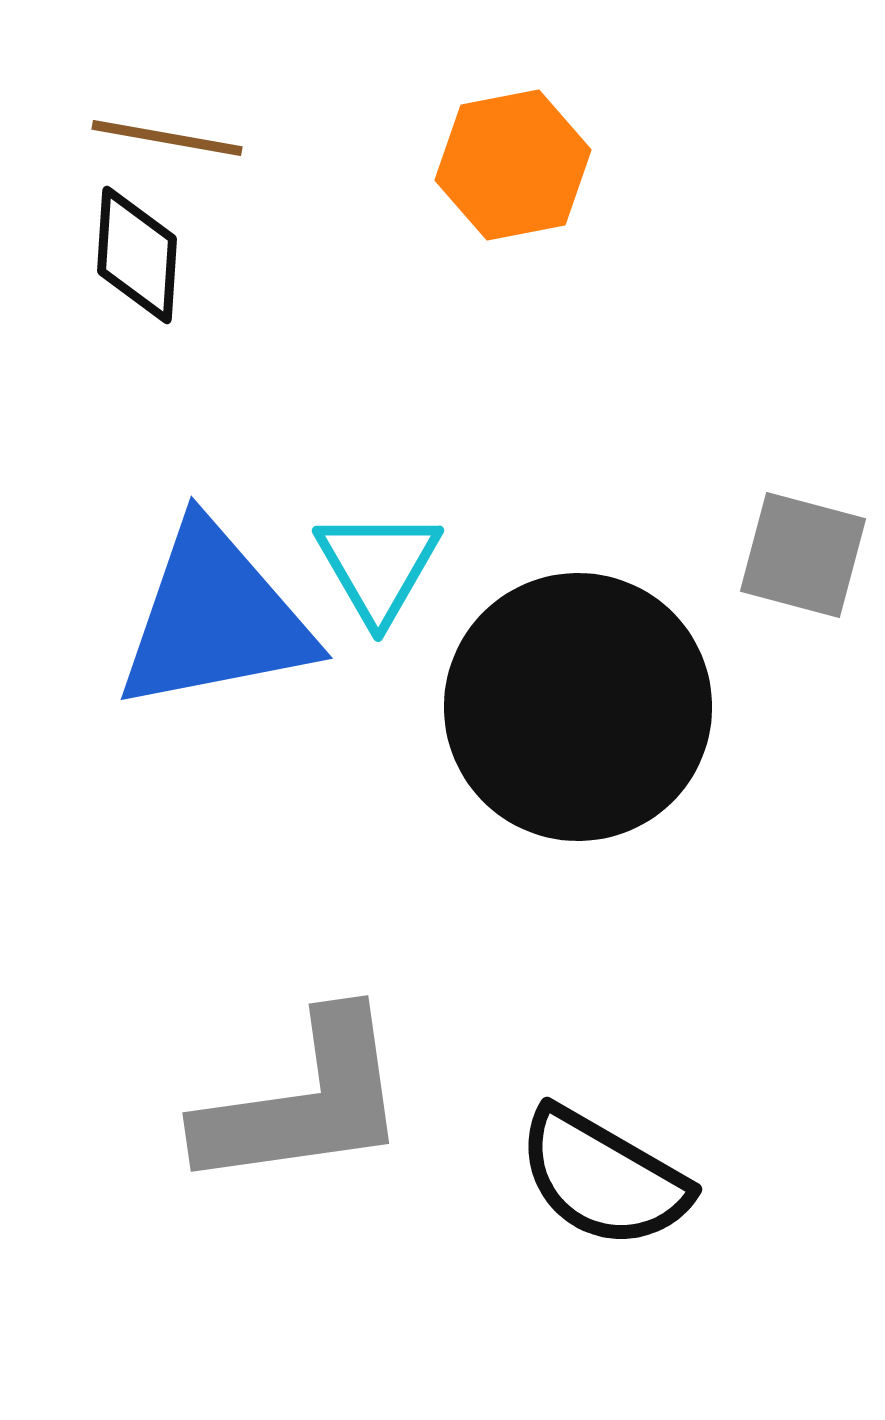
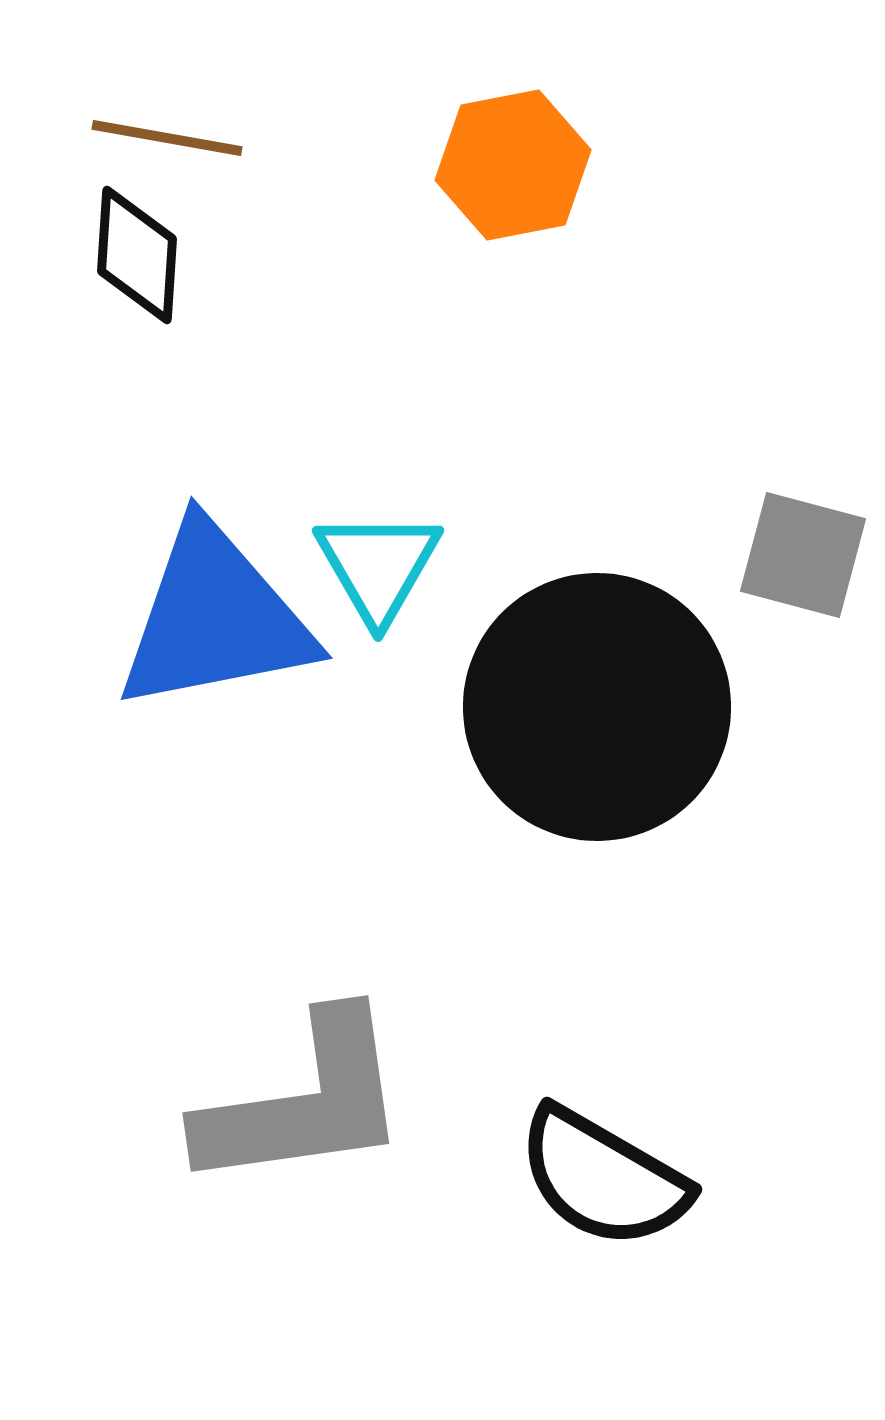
black circle: moved 19 px right
